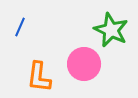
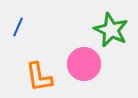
blue line: moved 2 px left
orange L-shape: rotated 16 degrees counterclockwise
